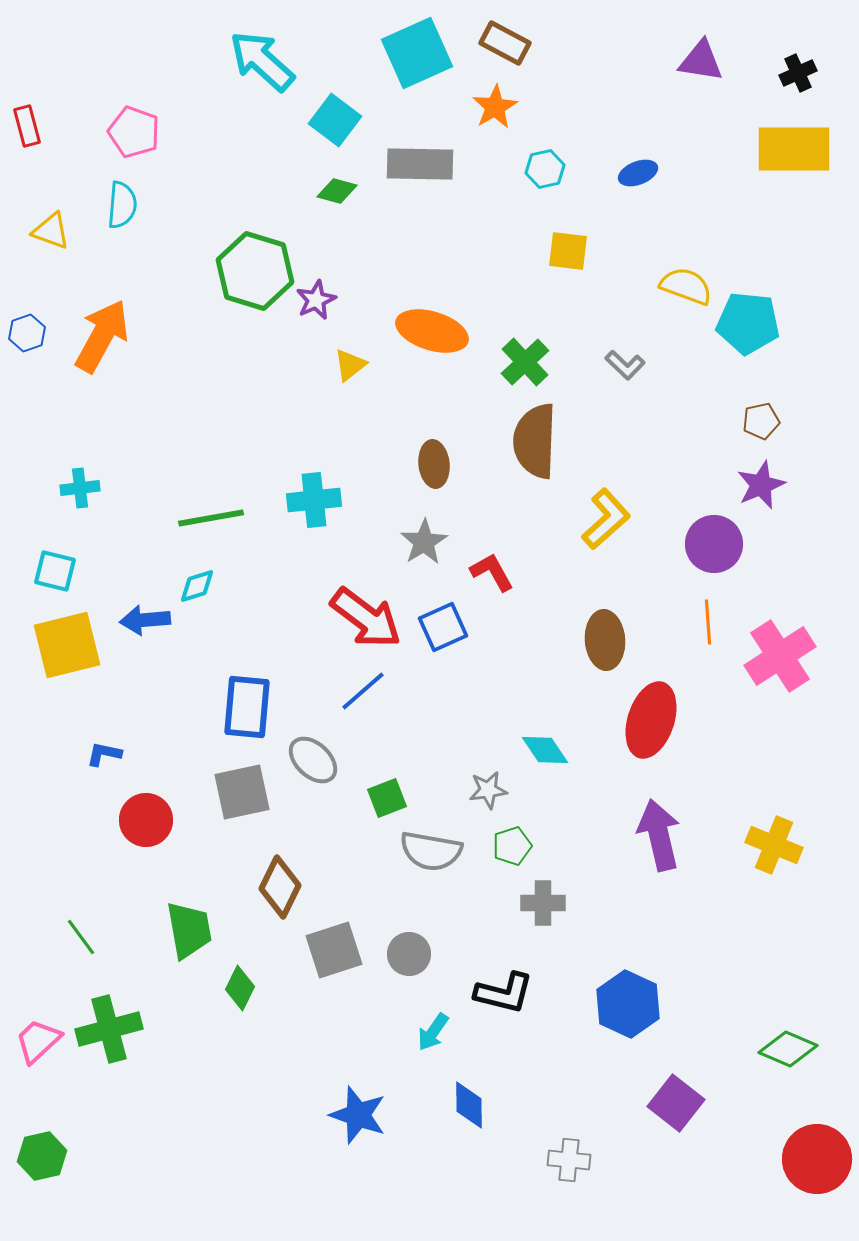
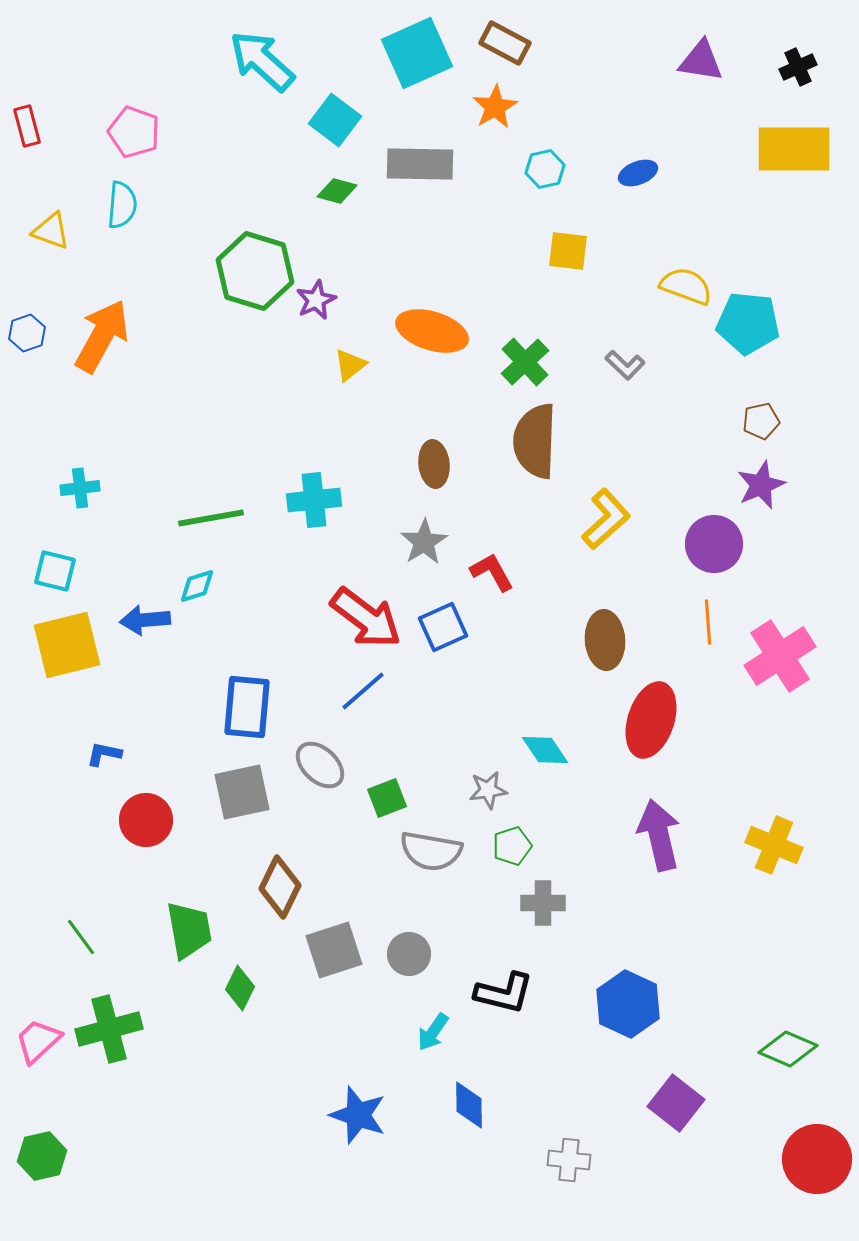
black cross at (798, 73): moved 6 px up
gray ellipse at (313, 760): moved 7 px right, 5 px down
